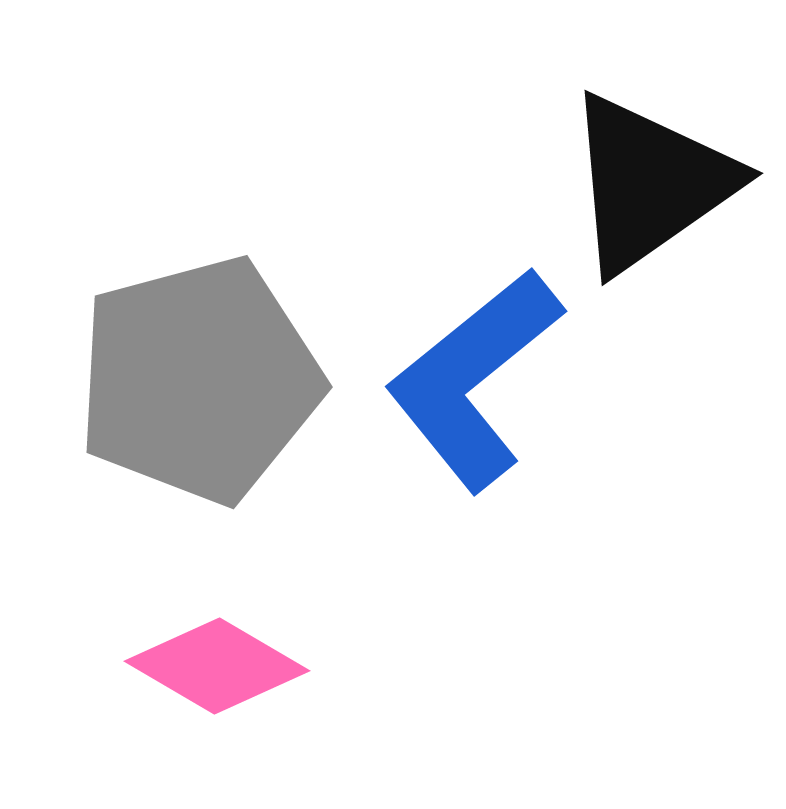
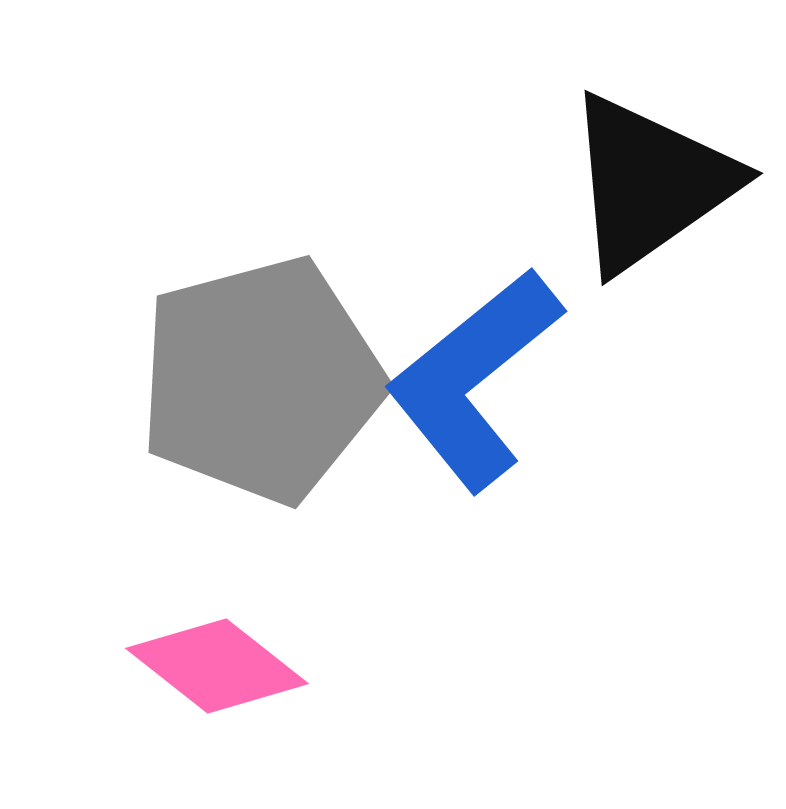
gray pentagon: moved 62 px right
pink diamond: rotated 8 degrees clockwise
